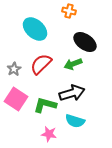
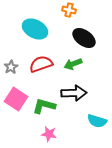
orange cross: moved 1 px up
cyan ellipse: rotated 15 degrees counterclockwise
black ellipse: moved 1 px left, 4 px up
red semicircle: rotated 25 degrees clockwise
gray star: moved 3 px left, 2 px up
black arrow: moved 2 px right; rotated 15 degrees clockwise
green L-shape: moved 1 px left, 1 px down
cyan semicircle: moved 22 px right
